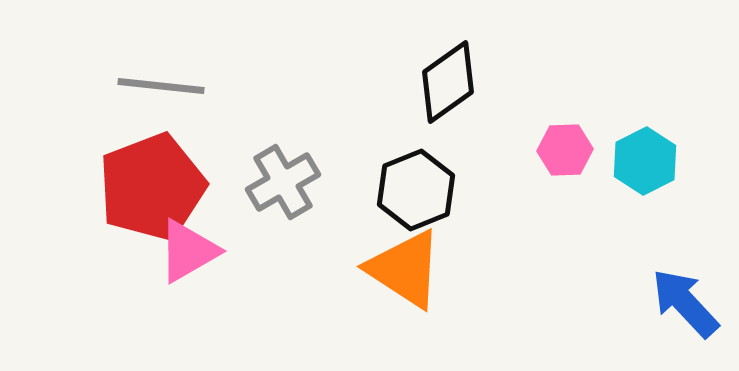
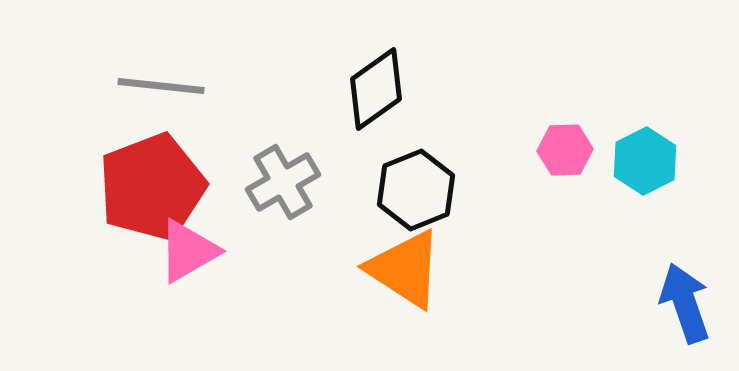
black diamond: moved 72 px left, 7 px down
blue arrow: rotated 24 degrees clockwise
